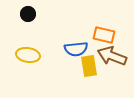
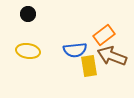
orange rectangle: rotated 50 degrees counterclockwise
blue semicircle: moved 1 px left, 1 px down
yellow ellipse: moved 4 px up
